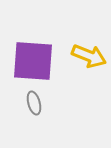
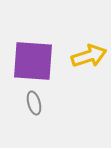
yellow arrow: rotated 40 degrees counterclockwise
